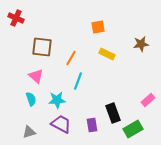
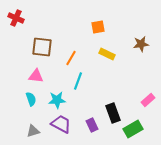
pink triangle: rotated 35 degrees counterclockwise
purple rectangle: rotated 16 degrees counterclockwise
gray triangle: moved 4 px right, 1 px up
